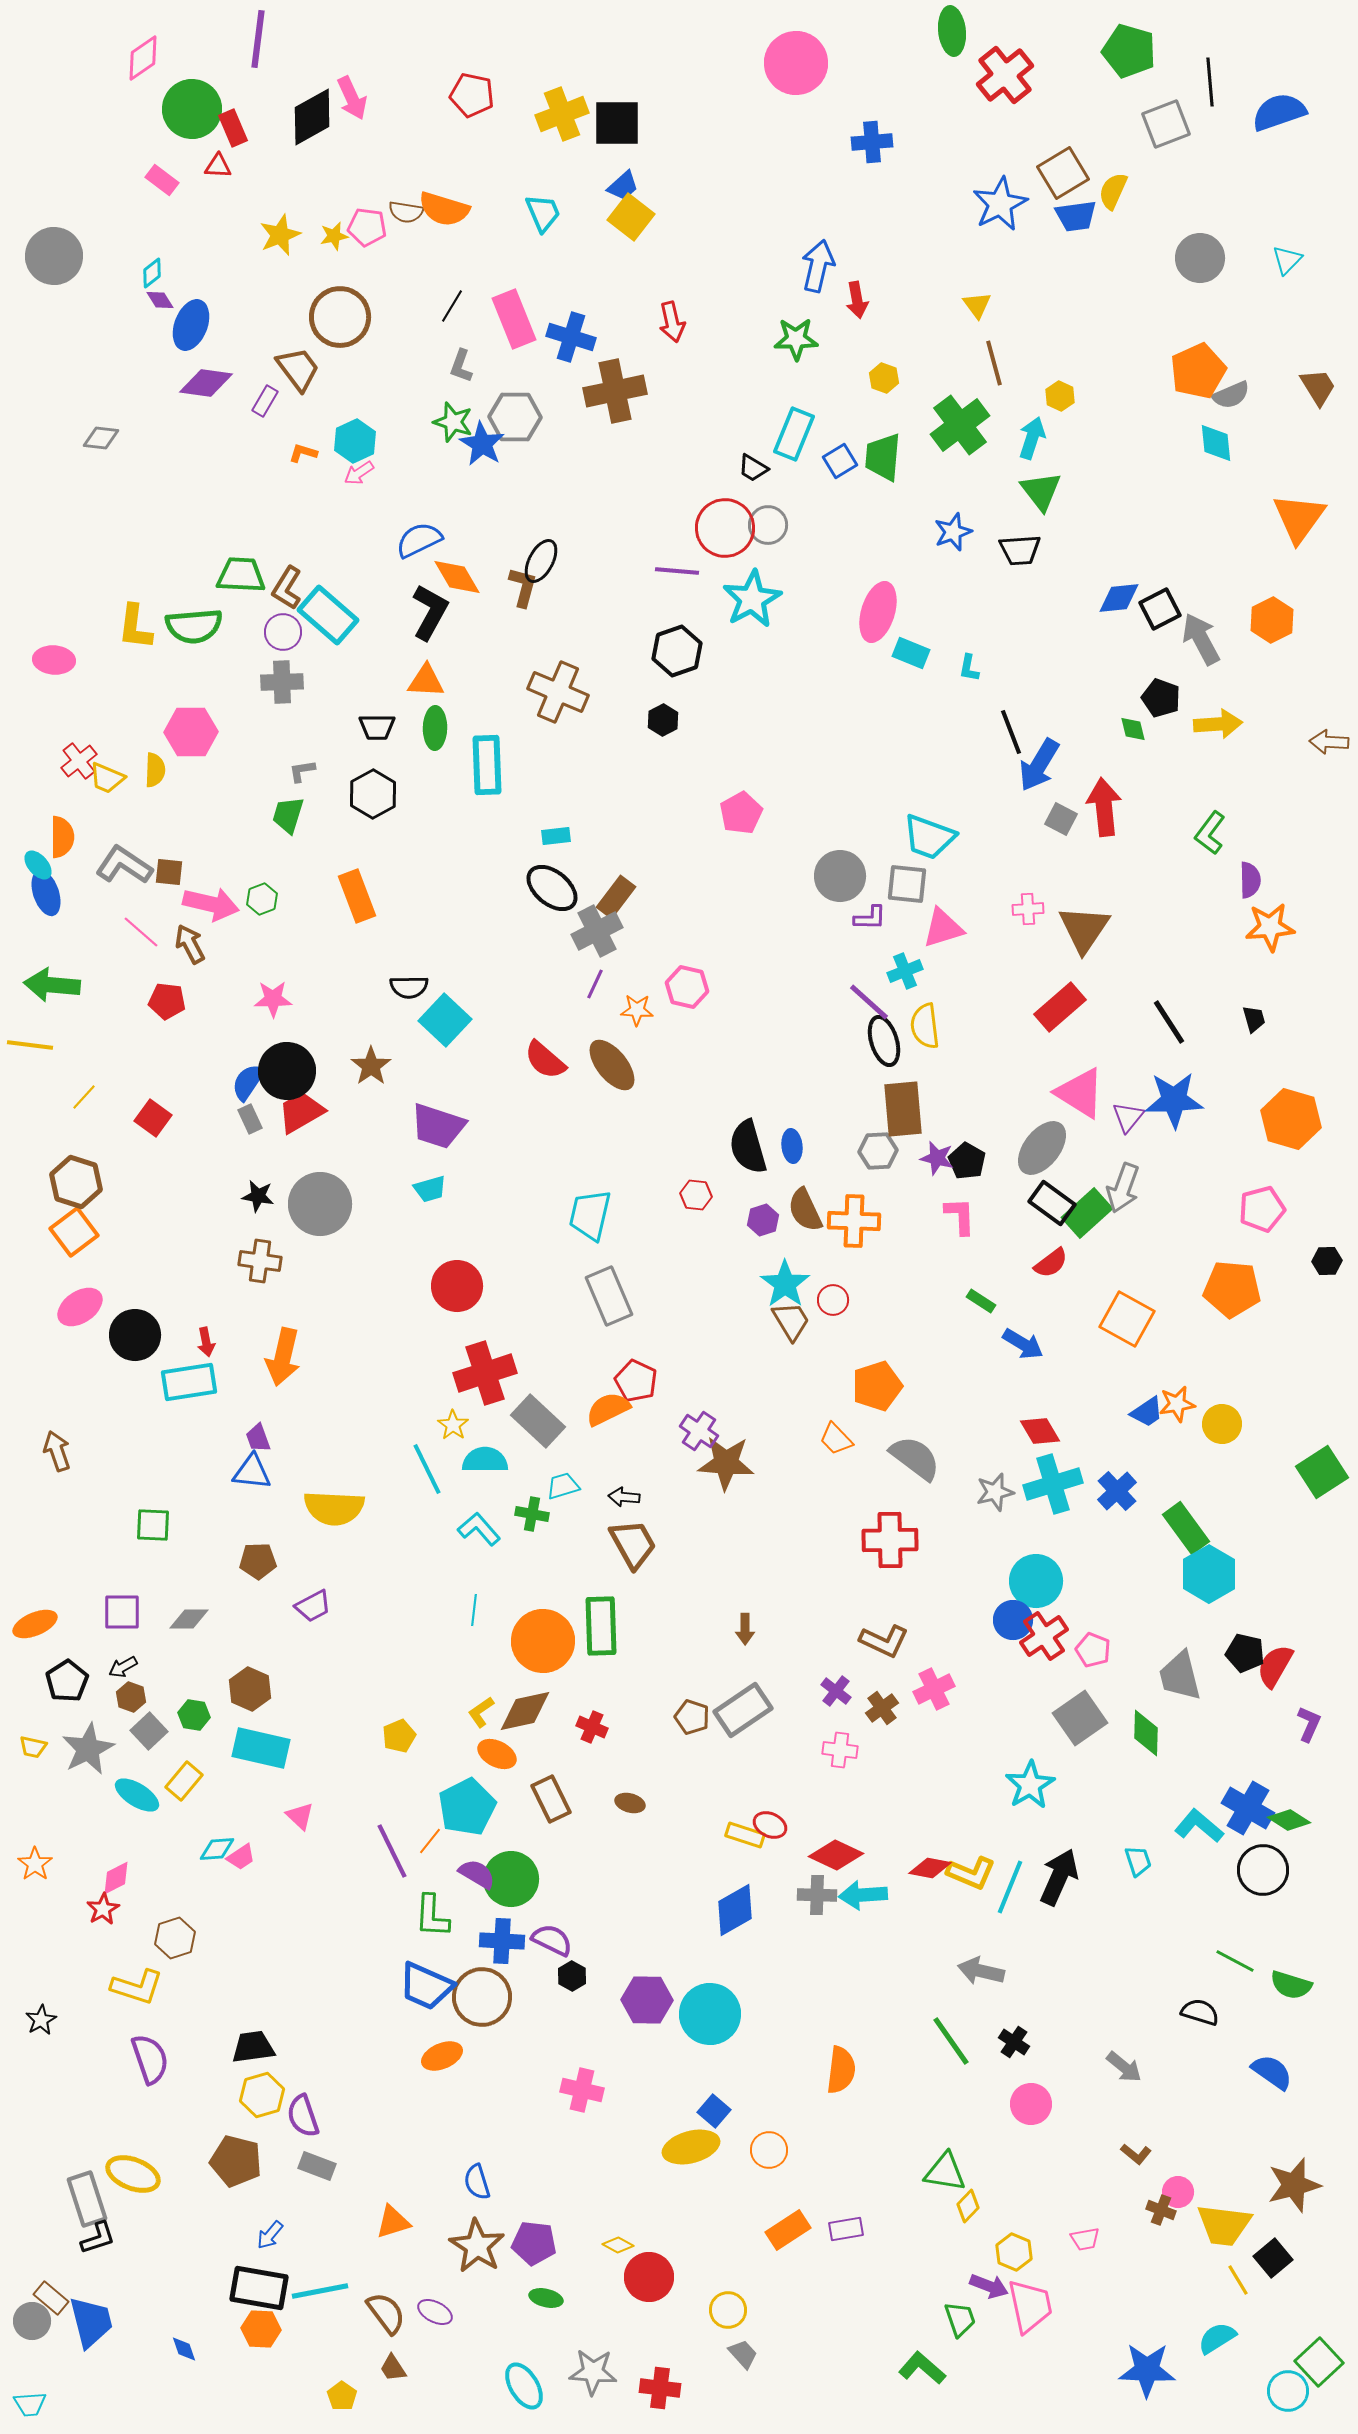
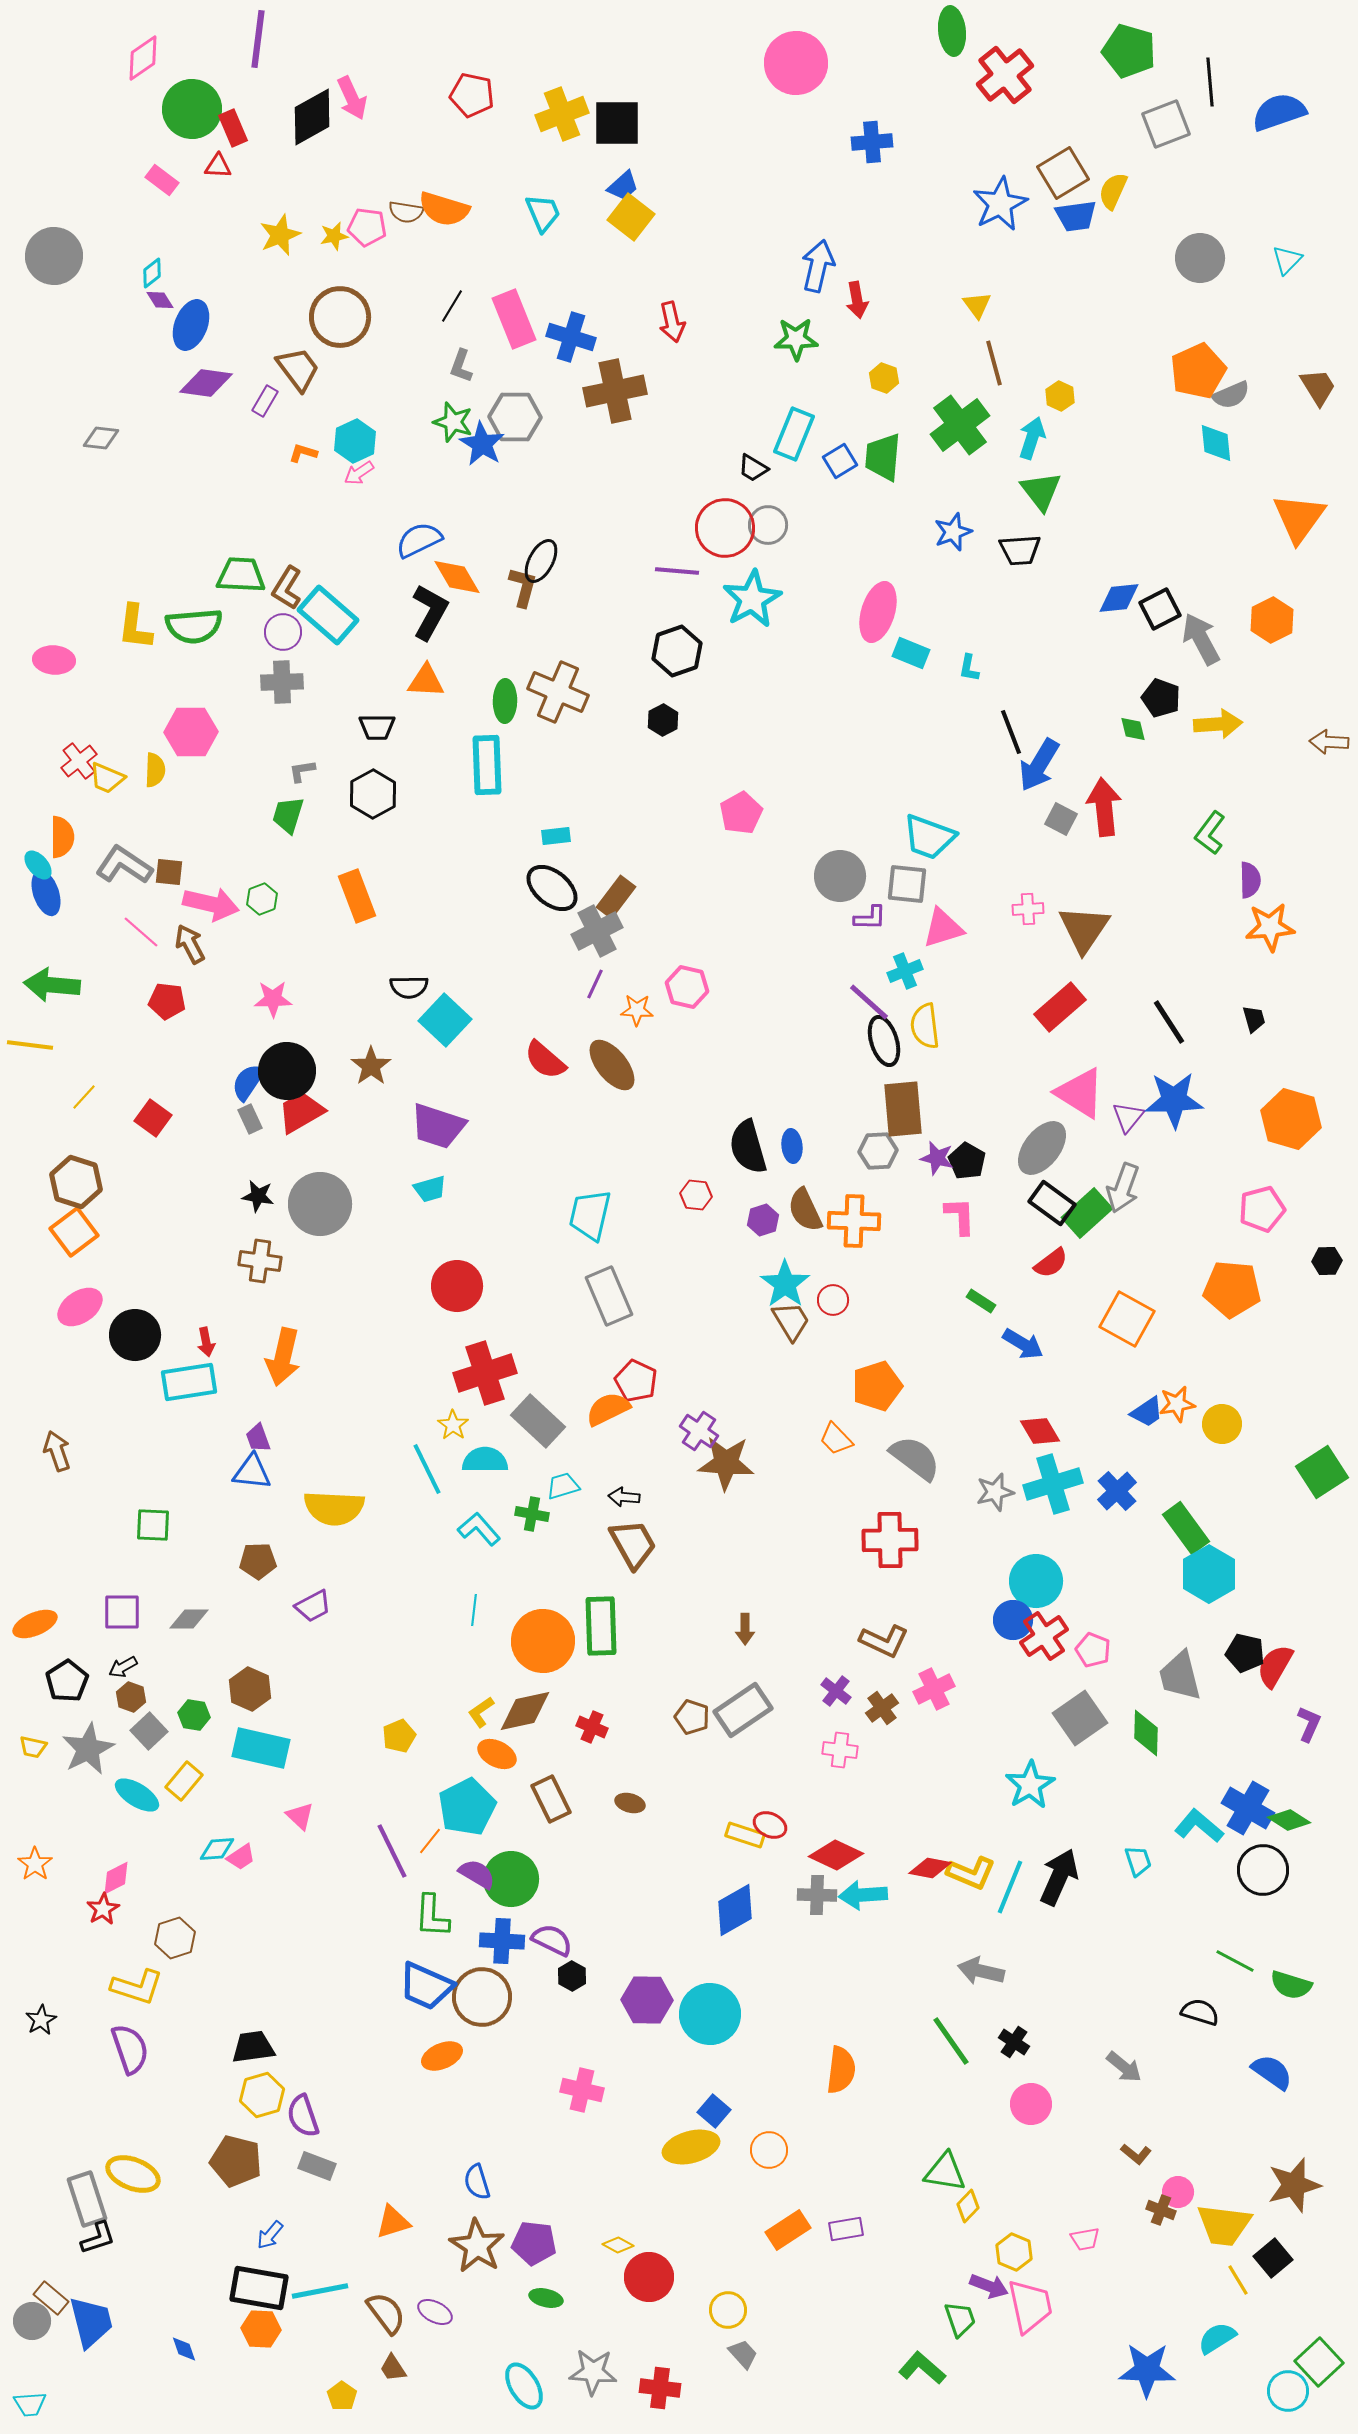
green ellipse at (435, 728): moved 70 px right, 27 px up
purple semicircle at (150, 2059): moved 20 px left, 10 px up
